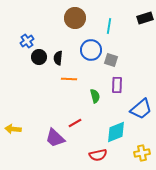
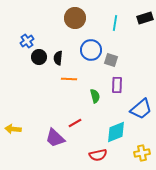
cyan line: moved 6 px right, 3 px up
